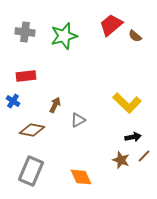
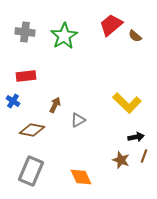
green star: rotated 16 degrees counterclockwise
black arrow: moved 3 px right
brown line: rotated 24 degrees counterclockwise
